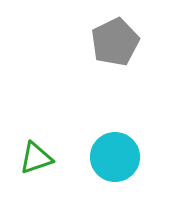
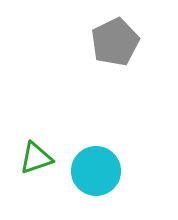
cyan circle: moved 19 px left, 14 px down
